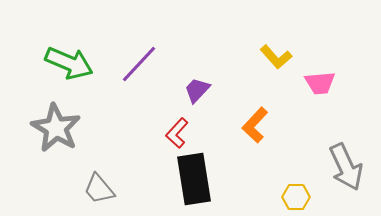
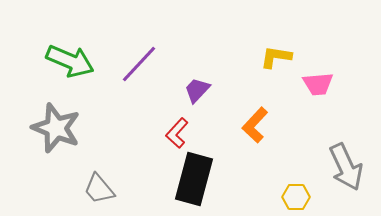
yellow L-shape: rotated 140 degrees clockwise
green arrow: moved 1 px right, 2 px up
pink trapezoid: moved 2 px left, 1 px down
gray star: rotated 9 degrees counterclockwise
black rectangle: rotated 24 degrees clockwise
